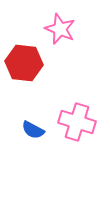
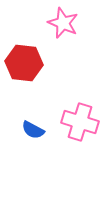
pink star: moved 3 px right, 6 px up
pink cross: moved 3 px right
